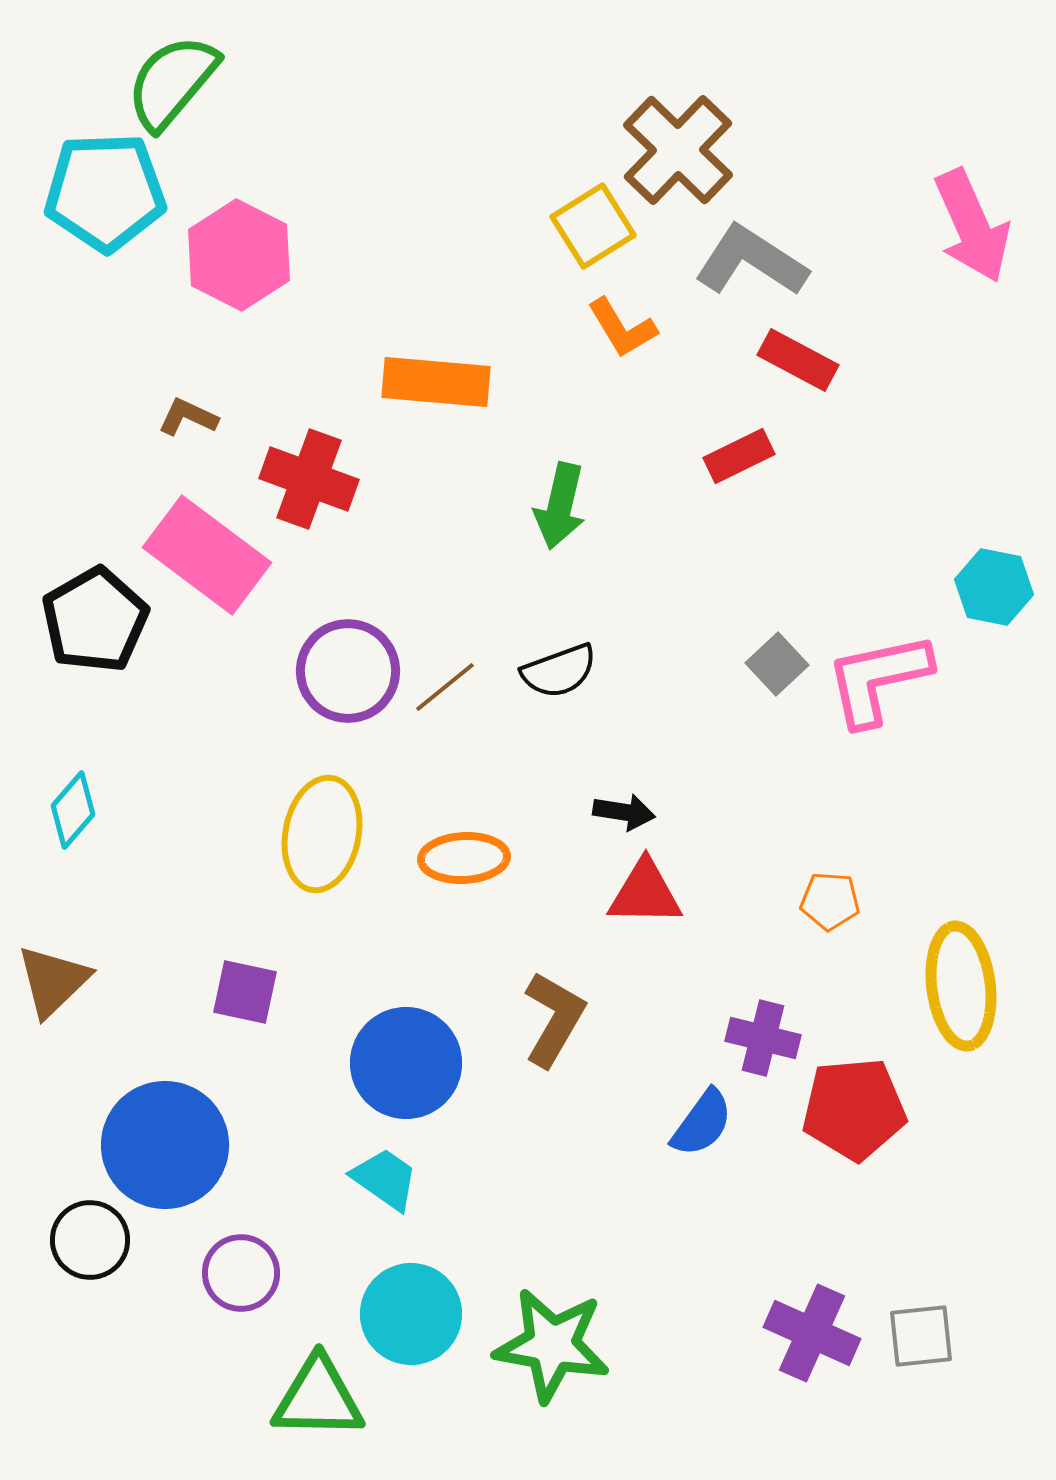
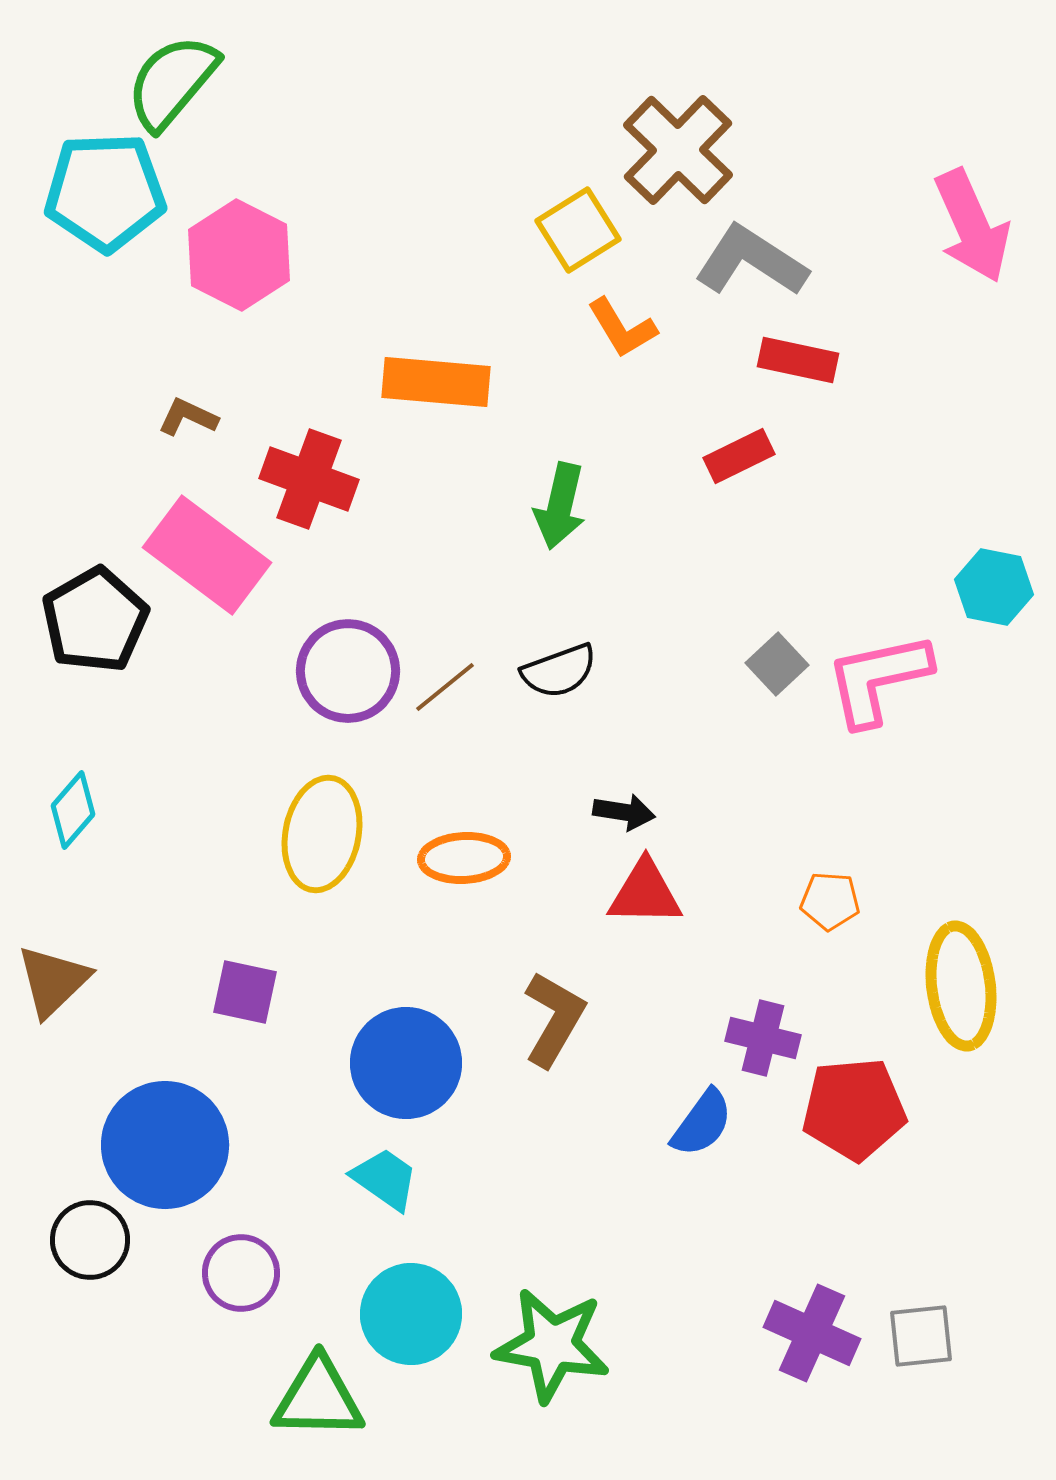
yellow square at (593, 226): moved 15 px left, 4 px down
red rectangle at (798, 360): rotated 16 degrees counterclockwise
